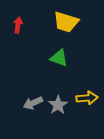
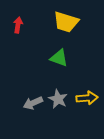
gray star: moved 6 px up; rotated 12 degrees counterclockwise
